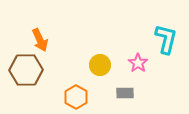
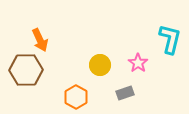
cyan L-shape: moved 4 px right
gray rectangle: rotated 18 degrees counterclockwise
